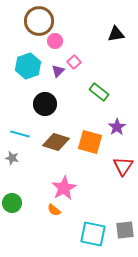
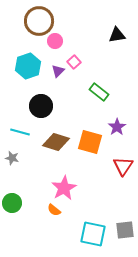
black triangle: moved 1 px right, 1 px down
black circle: moved 4 px left, 2 px down
cyan line: moved 2 px up
